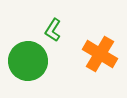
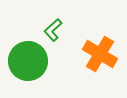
green L-shape: rotated 15 degrees clockwise
